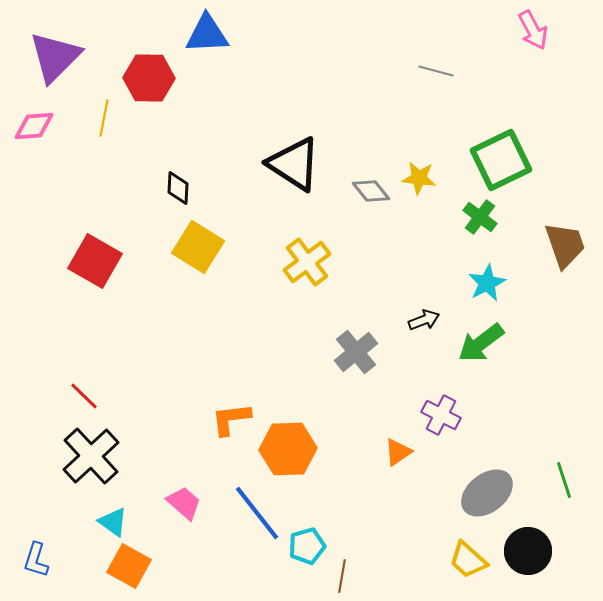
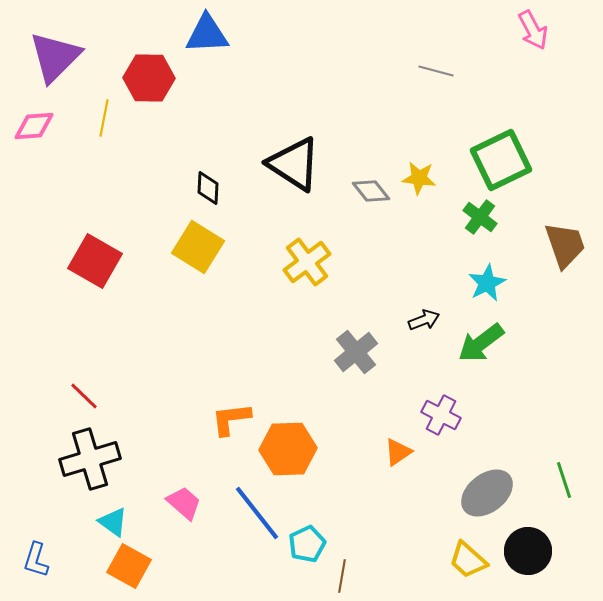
black diamond: moved 30 px right
black cross: moved 1 px left, 3 px down; rotated 26 degrees clockwise
cyan pentagon: moved 2 px up; rotated 9 degrees counterclockwise
